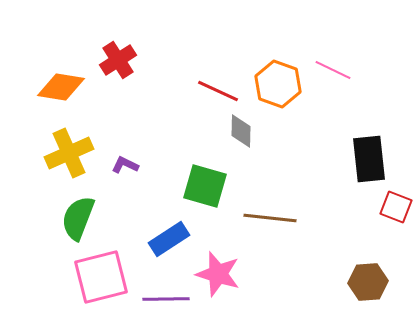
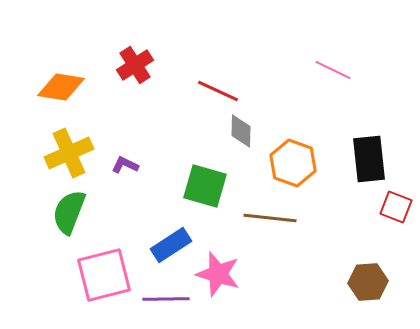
red cross: moved 17 px right, 5 px down
orange hexagon: moved 15 px right, 79 px down
green semicircle: moved 9 px left, 6 px up
blue rectangle: moved 2 px right, 6 px down
pink square: moved 3 px right, 2 px up
